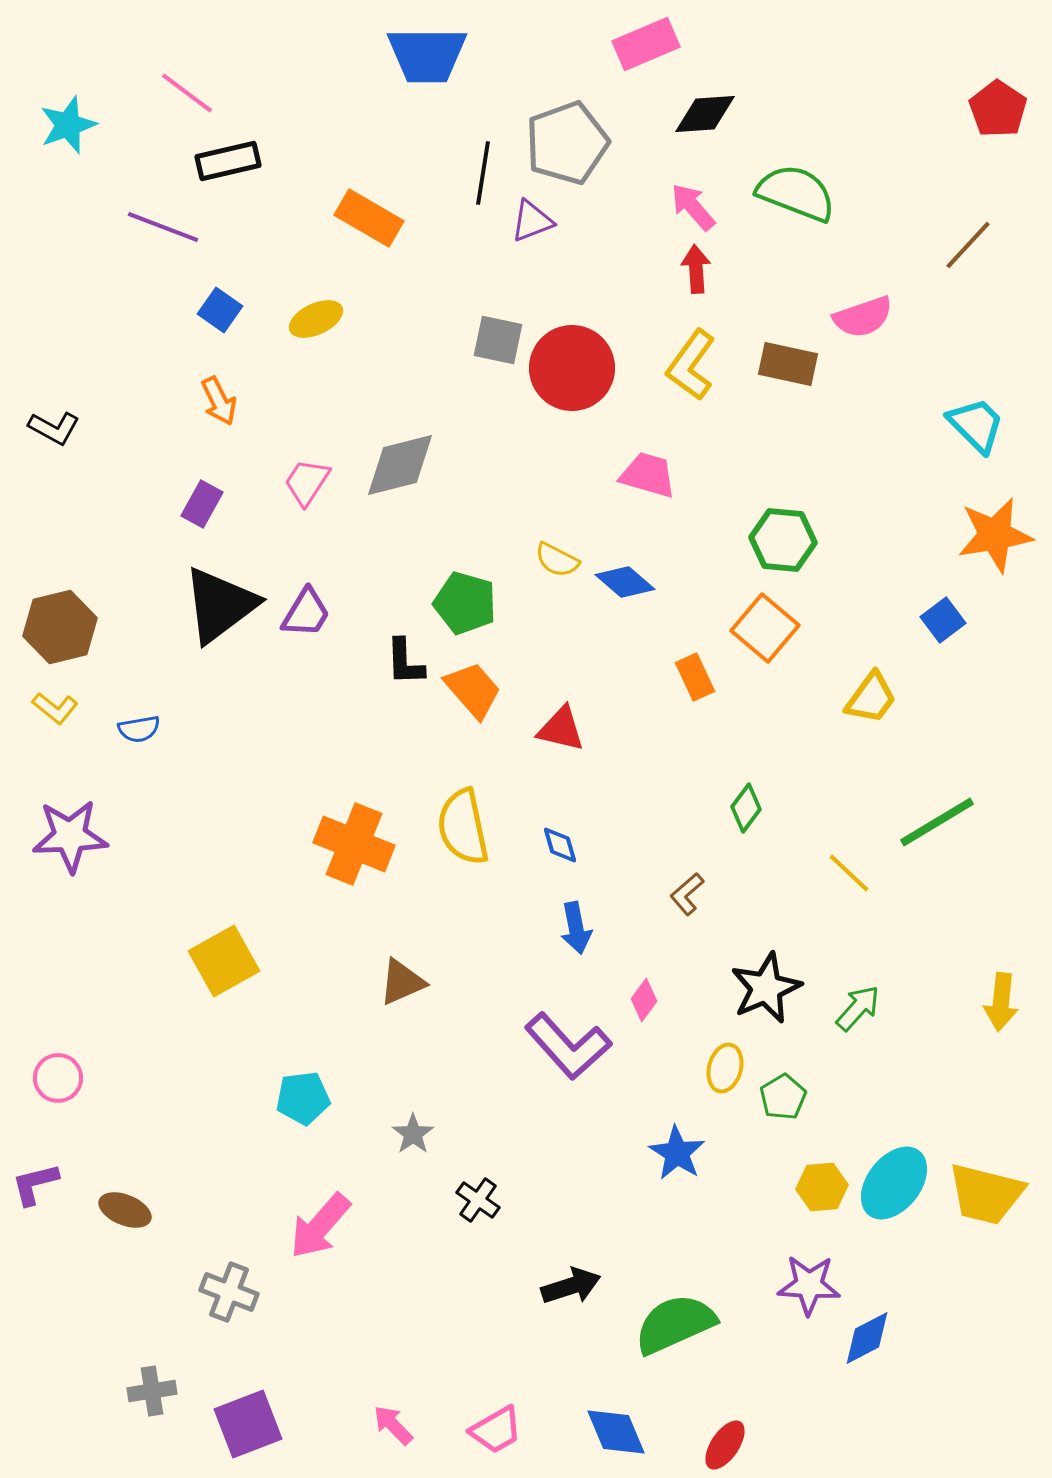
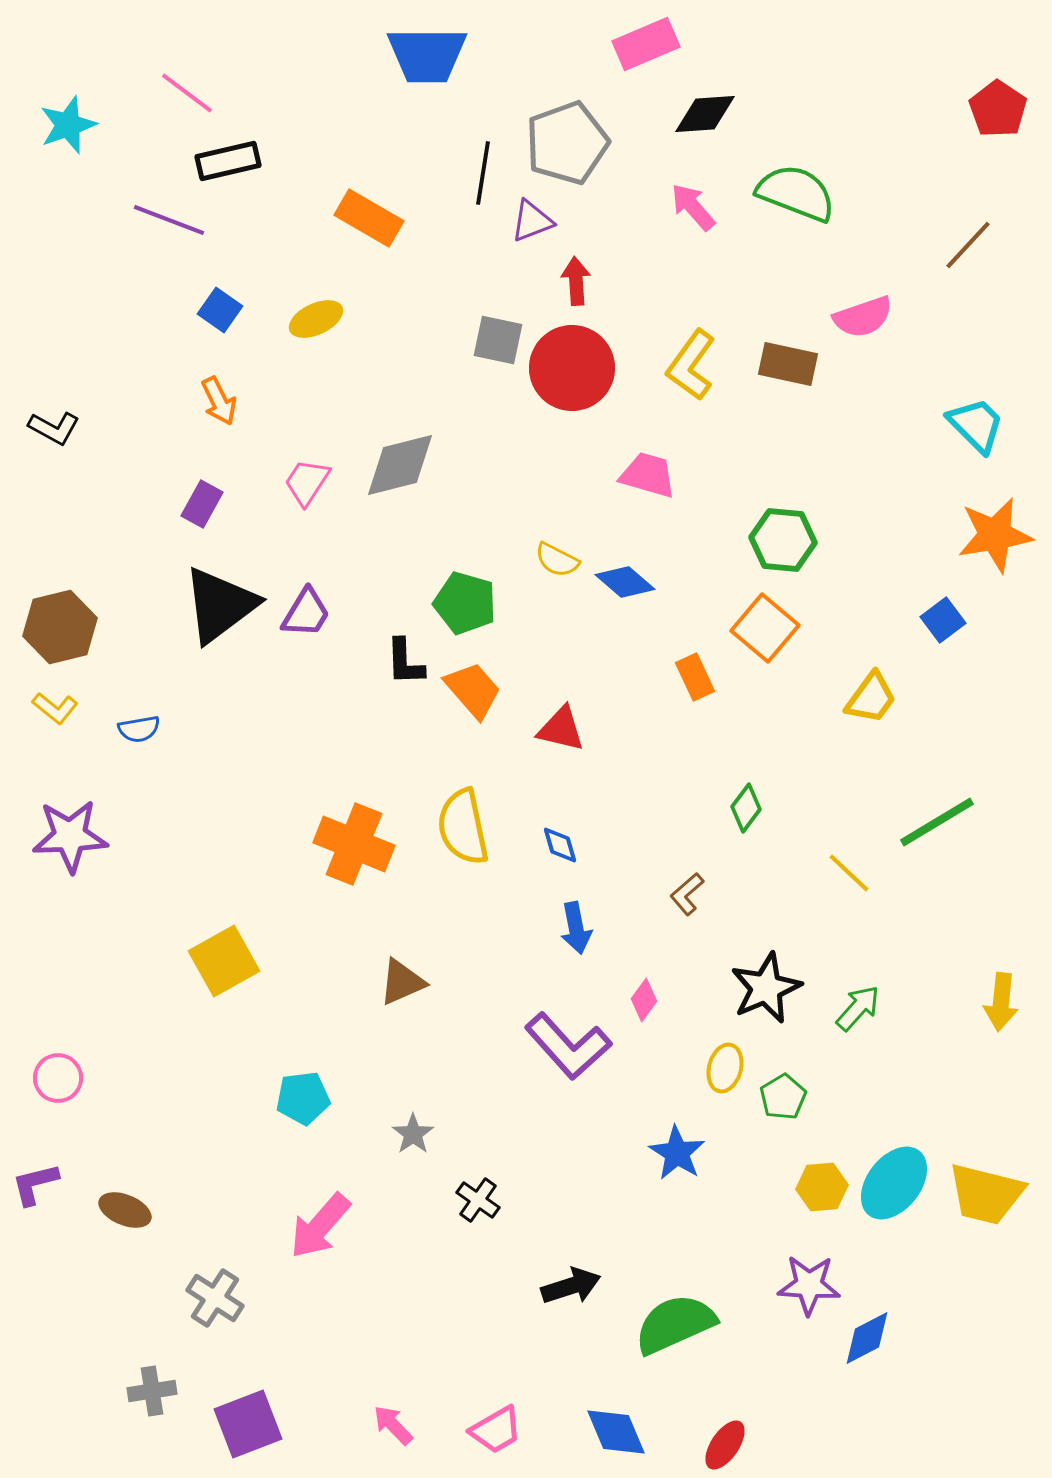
purple line at (163, 227): moved 6 px right, 7 px up
red arrow at (696, 269): moved 120 px left, 12 px down
gray cross at (229, 1292): moved 14 px left, 6 px down; rotated 12 degrees clockwise
